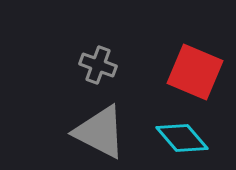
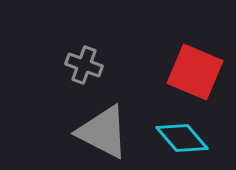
gray cross: moved 14 px left
gray triangle: moved 3 px right
